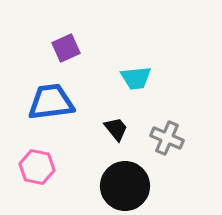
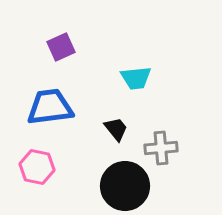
purple square: moved 5 px left, 1 px up
blue trapezoid: moved 1 px left, 5 px down
gray cross: moved 6 px left, 10 px down; rotated 28 degrees counterclockwise
